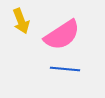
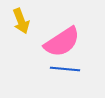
pink semicircle: moved 7 px down
